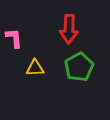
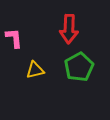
yellow triangle: moved 2 px down; rotated 12 degrees counterclockwise
